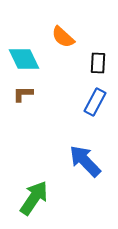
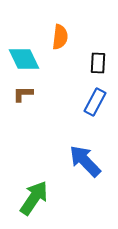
orange semicircle: moved 3 px left; rotated 125 degrees counterclockwise
